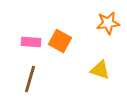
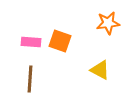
orange square: rotated 10 degrees counterclockwise
yellow triangle: rotated 10 degrees clockwise
brown line: rotated 12 degrees counterclockwise
